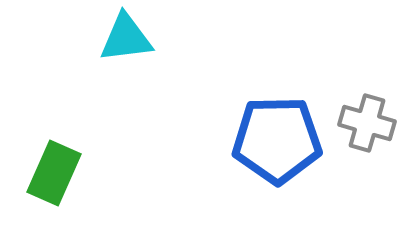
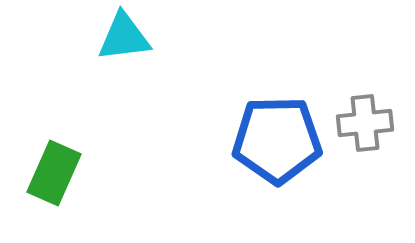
cyan triangle: moved 2 px left, 1 px up
gray cross: moved 2 px left; rotated 22 degrees counterclockwise
